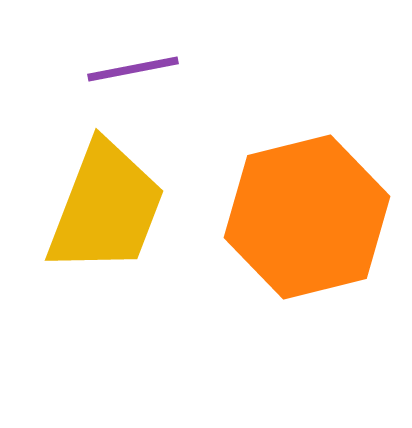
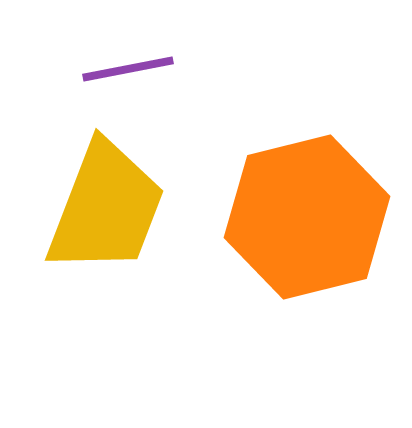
purple line: moved 5 px left
